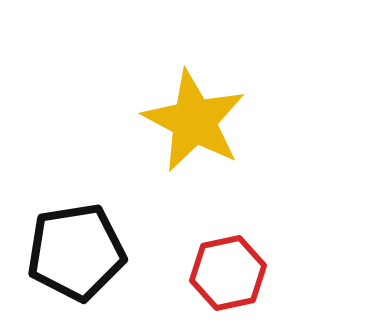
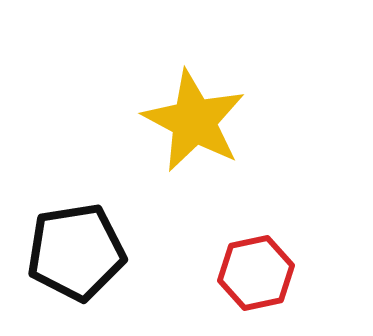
red hexagon: moved 28 px right
